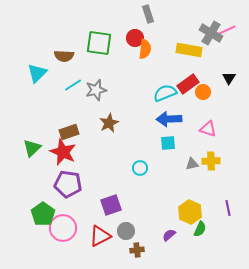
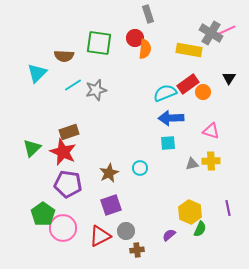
blue arrow: moved 2 px right, 1 px up
brown star: moved 50 px down
pink triangle: moved 3 px right, 2 px down
